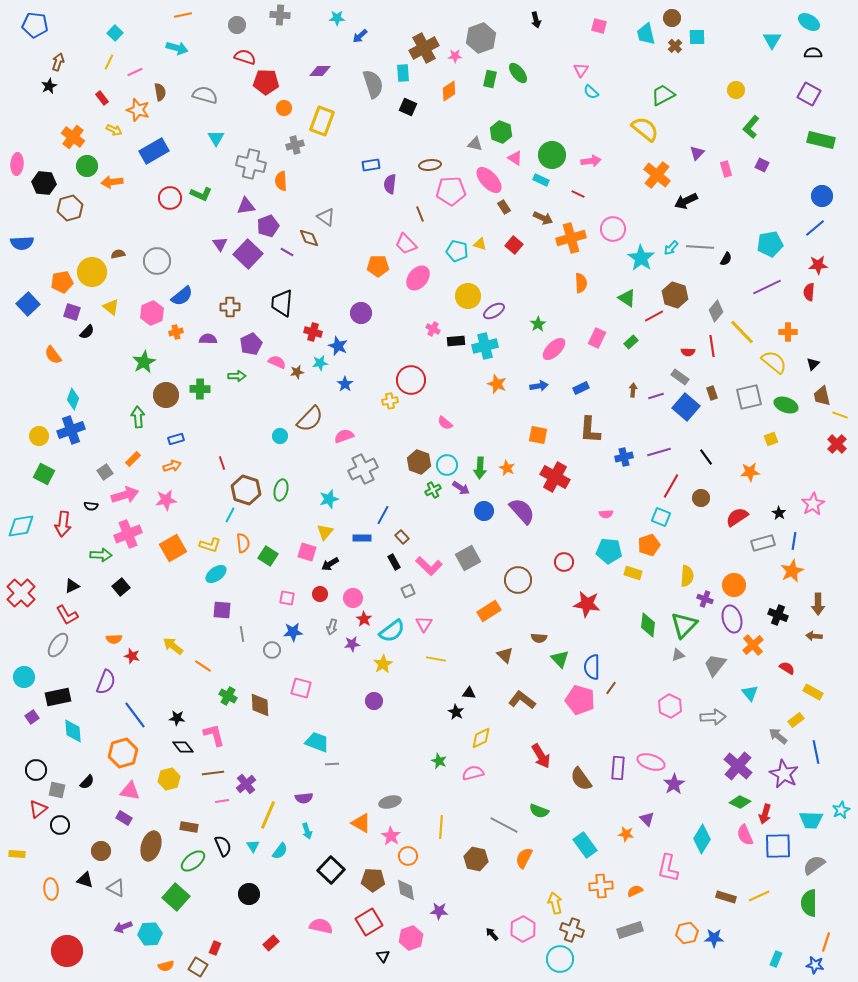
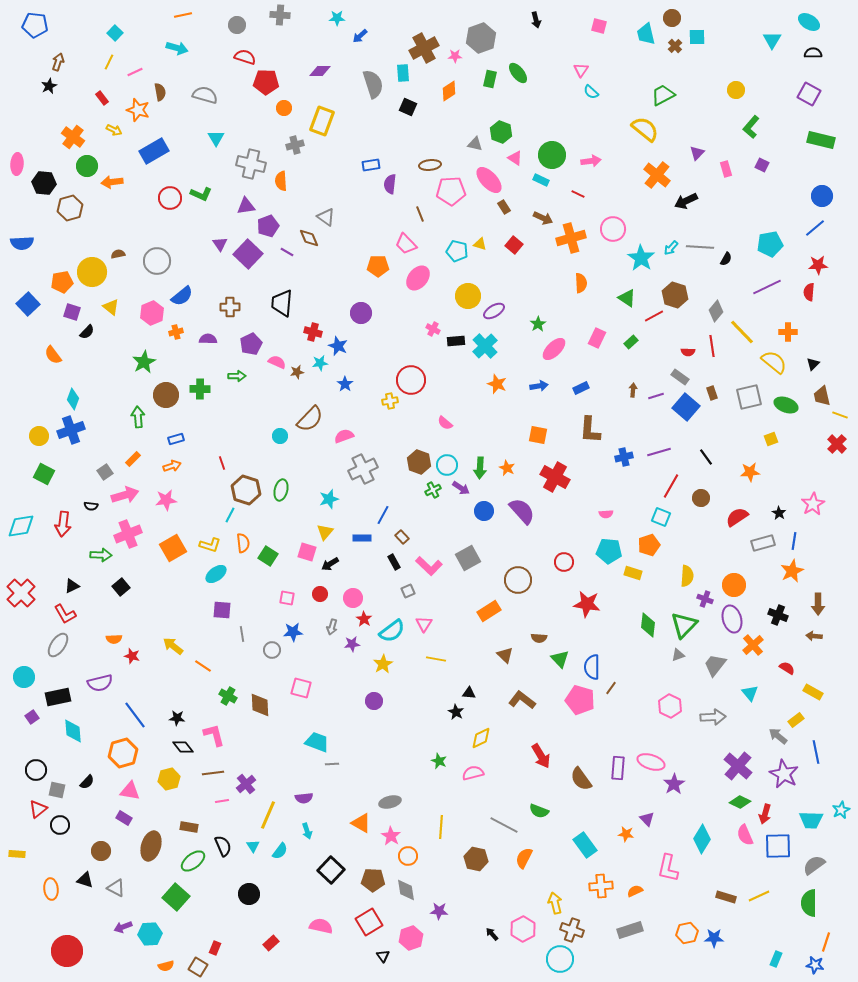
cyan cross at (485, 346): rotated 30 degrees counterclockwise
red L-shape at (67, 615): moved 2 px left, 1 px up
purple semicircle at (106, 682): moved 6 px left, 1 px down; rotated 55 degrees clockwise
